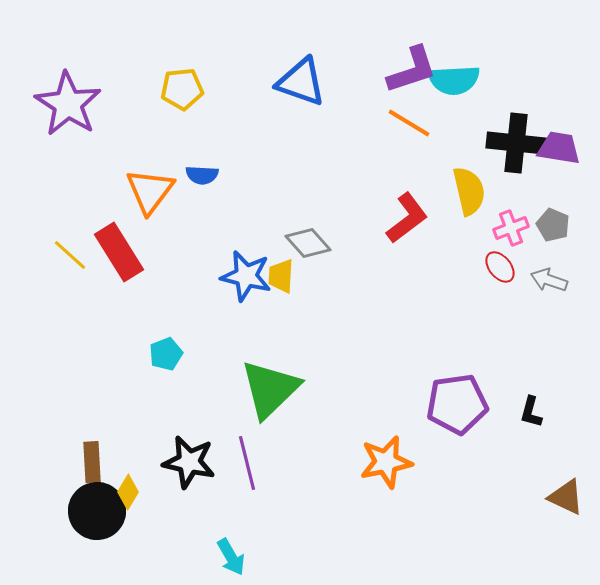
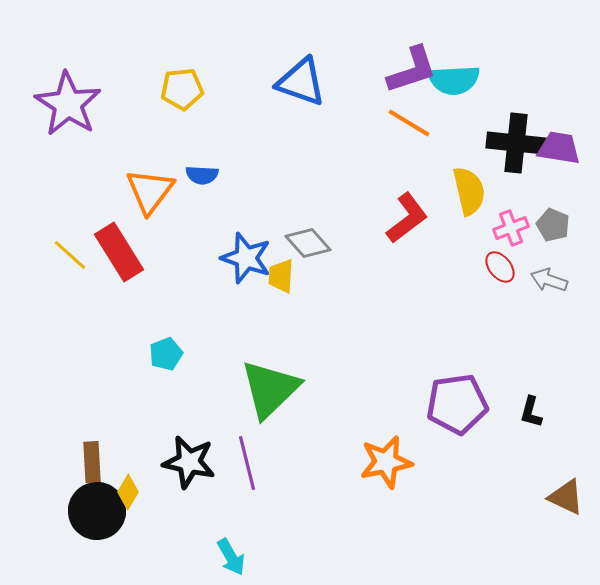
blue star: moved 18 px up; rotated 6 degrees clockwise
